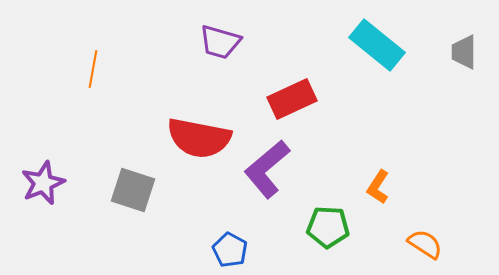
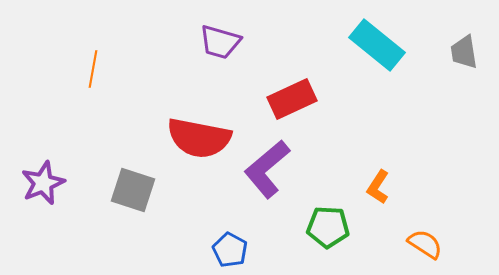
gray trapezoid: rotated 9 degrees counterclockwise
